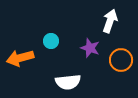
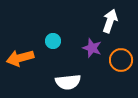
cyan circle: moved 2 px right
purple star: moved 2 px right
